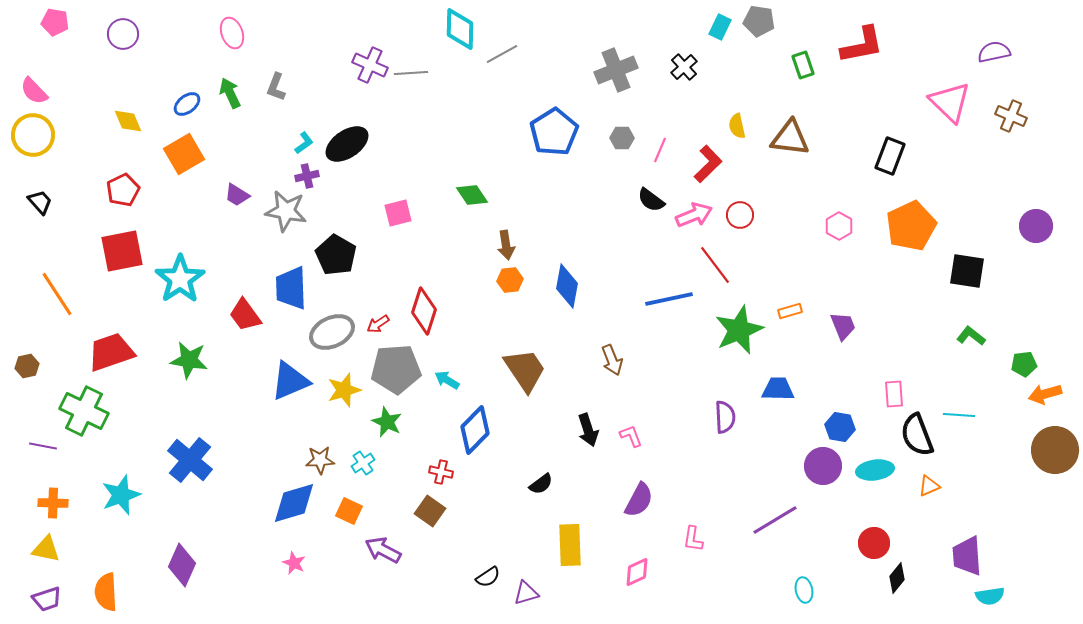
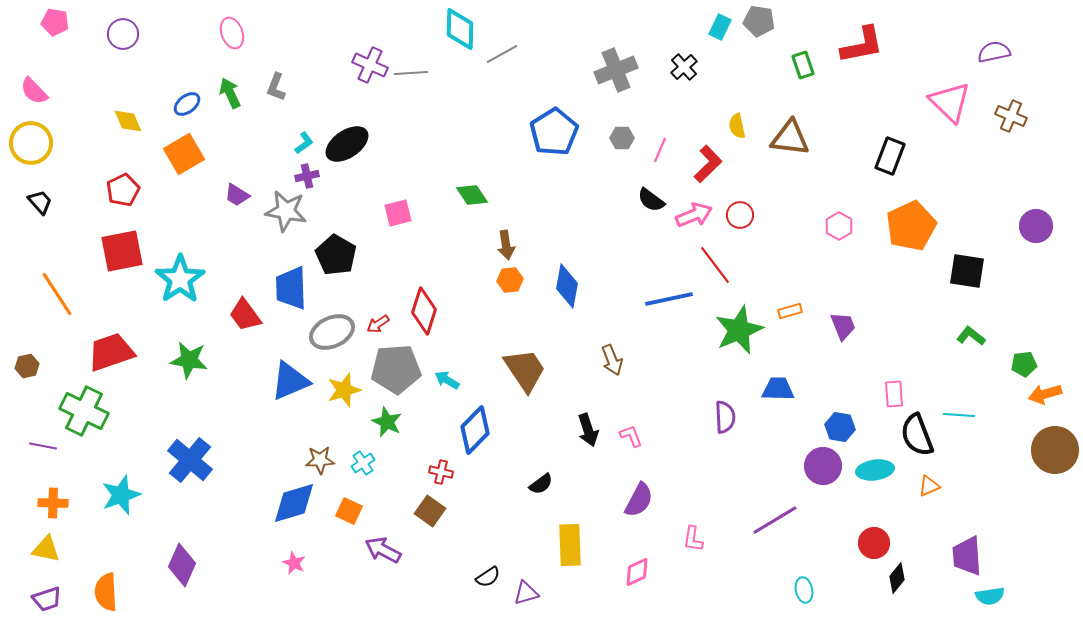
yellow circle at (33, 135): moved 2 px left, 8 px down
